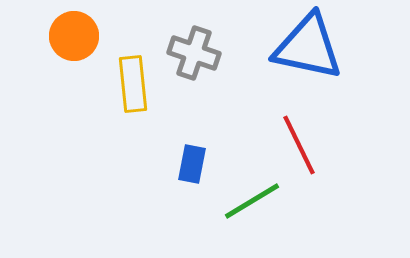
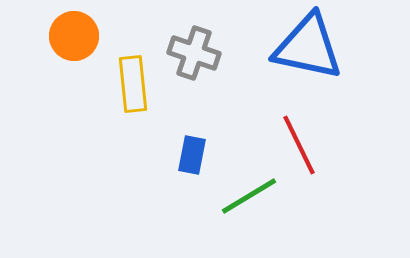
blue rectangle: moved 9 px up
green line: moved 3 px left, 5 px up
